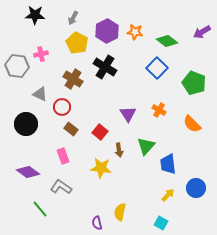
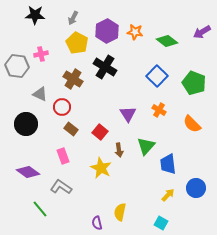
blue square: moved 8 px down
yellow star: rotated 20 degrees clockwise
